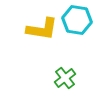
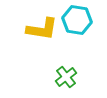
green cross: moved 1 px right, 1 px up
